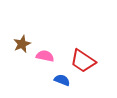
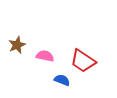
brown star: moved 5 px left, 1 px down
